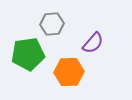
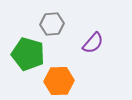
green pentagon: rotated 24 degrees clockwise
orange hexagon: moved 10 px left, 9 px down
